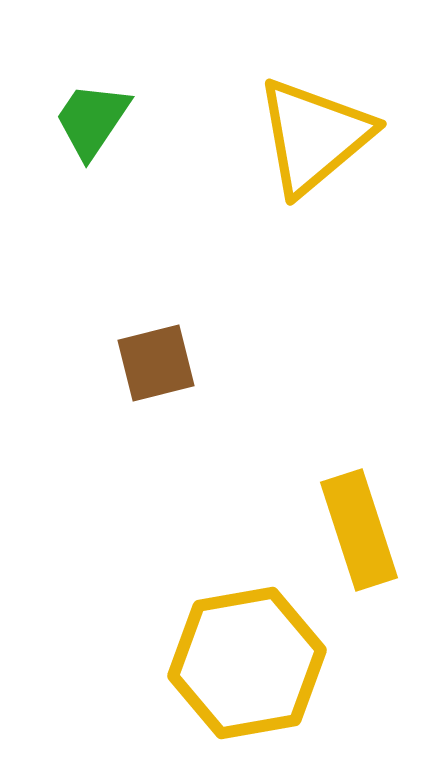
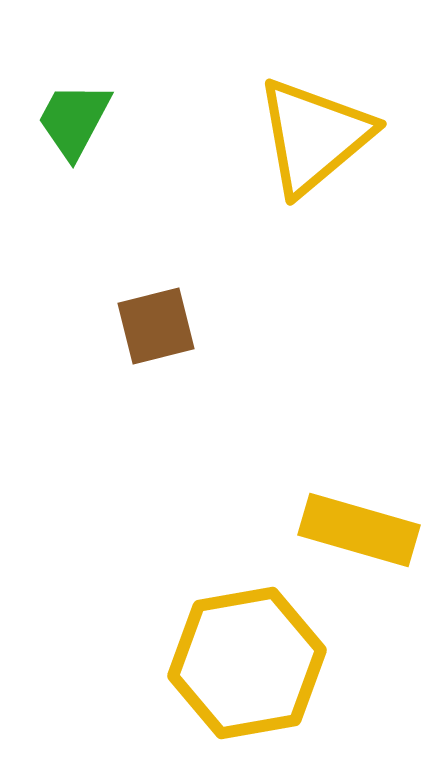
green trapezoid: moved 18 px left; rotated 6 degrees counterclockwise
brown square: moved 37 px up
yellow rectangle: rotated 56 degrees counterclockwise
